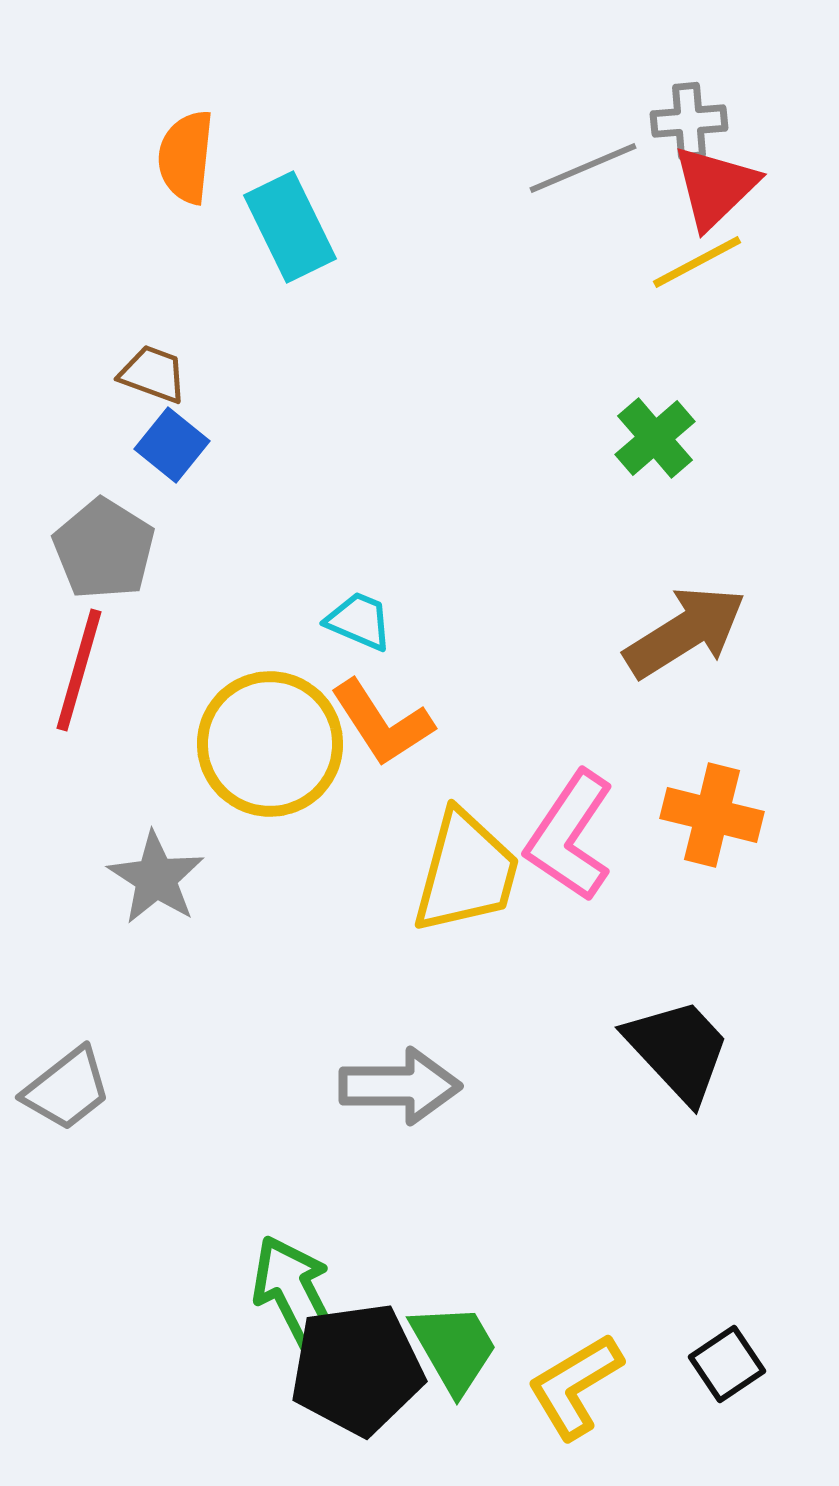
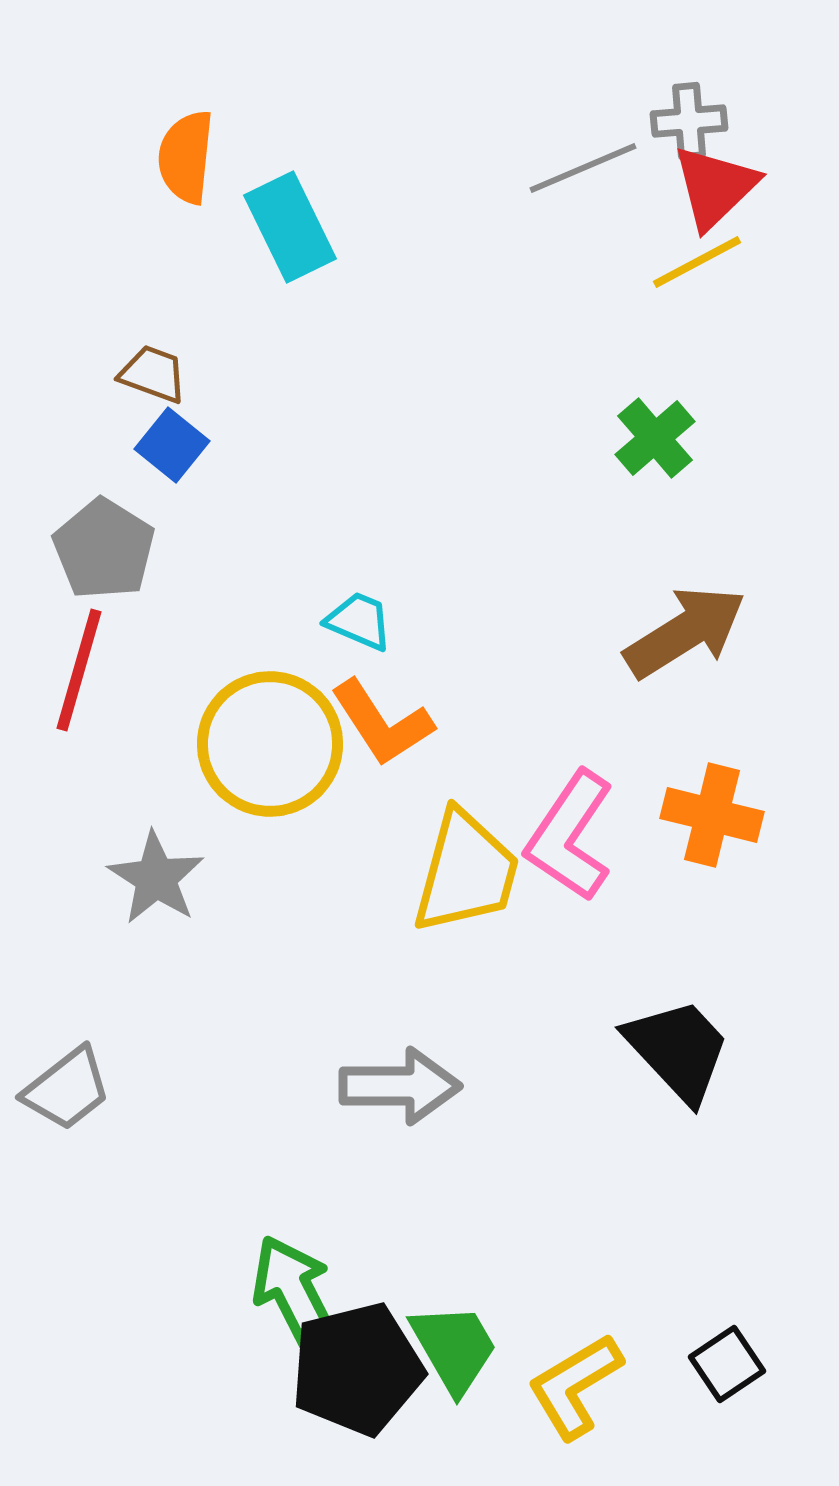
black pentagon: rotated 6 degrees counterclockwise
